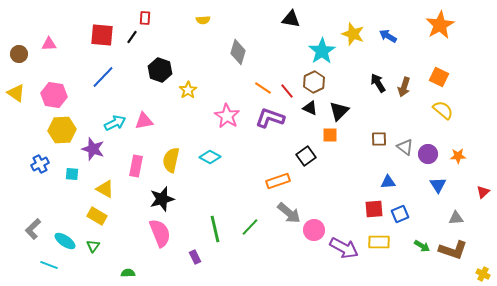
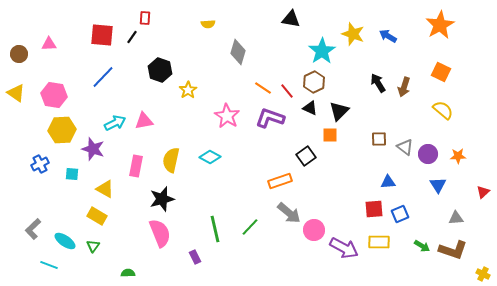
yellow semicircle at (203, 20): moved 5 px right, 4 px down
orange square at (439, 77): moved 2 px right, 5 px up
orange rectangle at (278, 181): moved 2 px right
